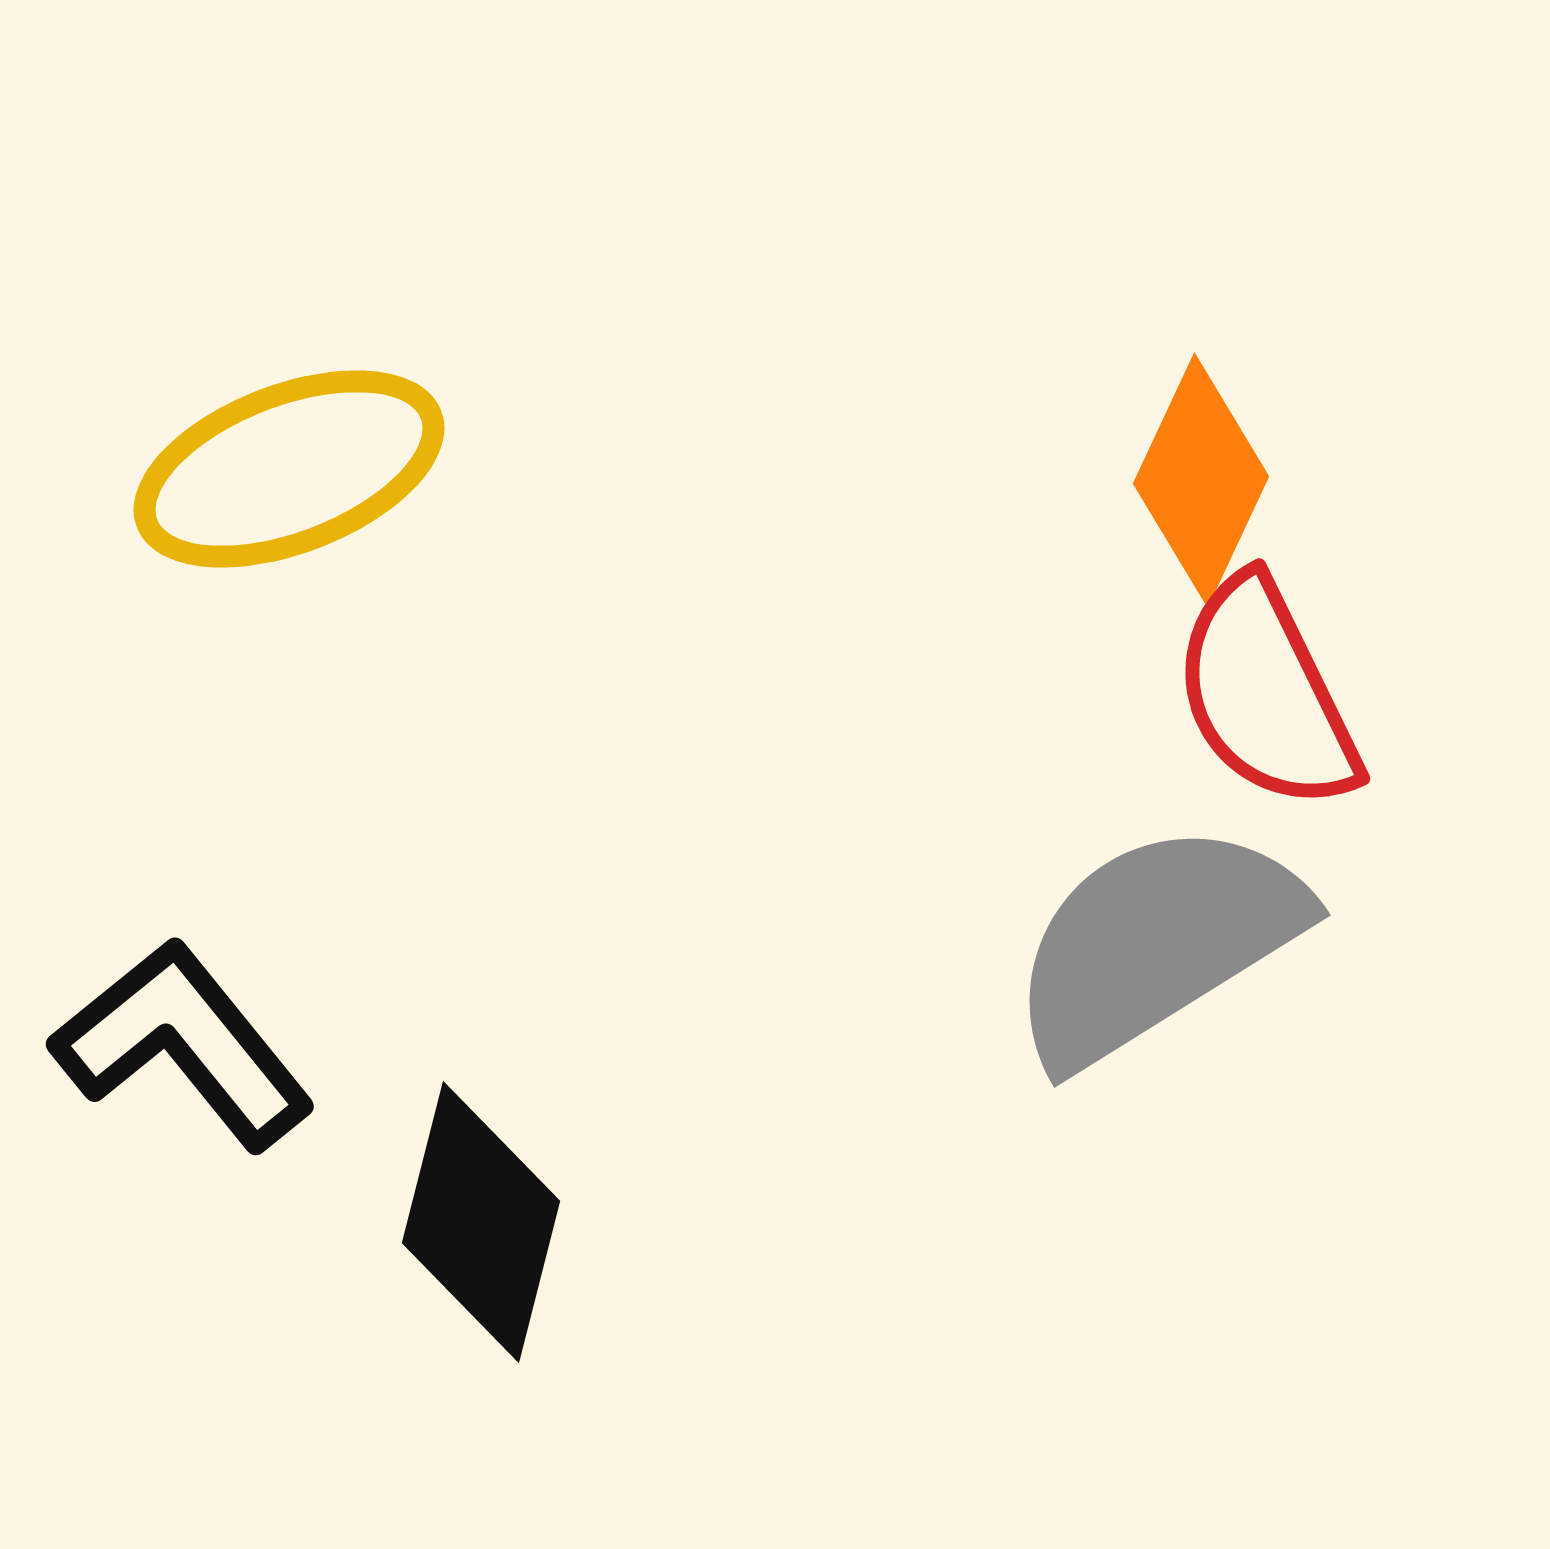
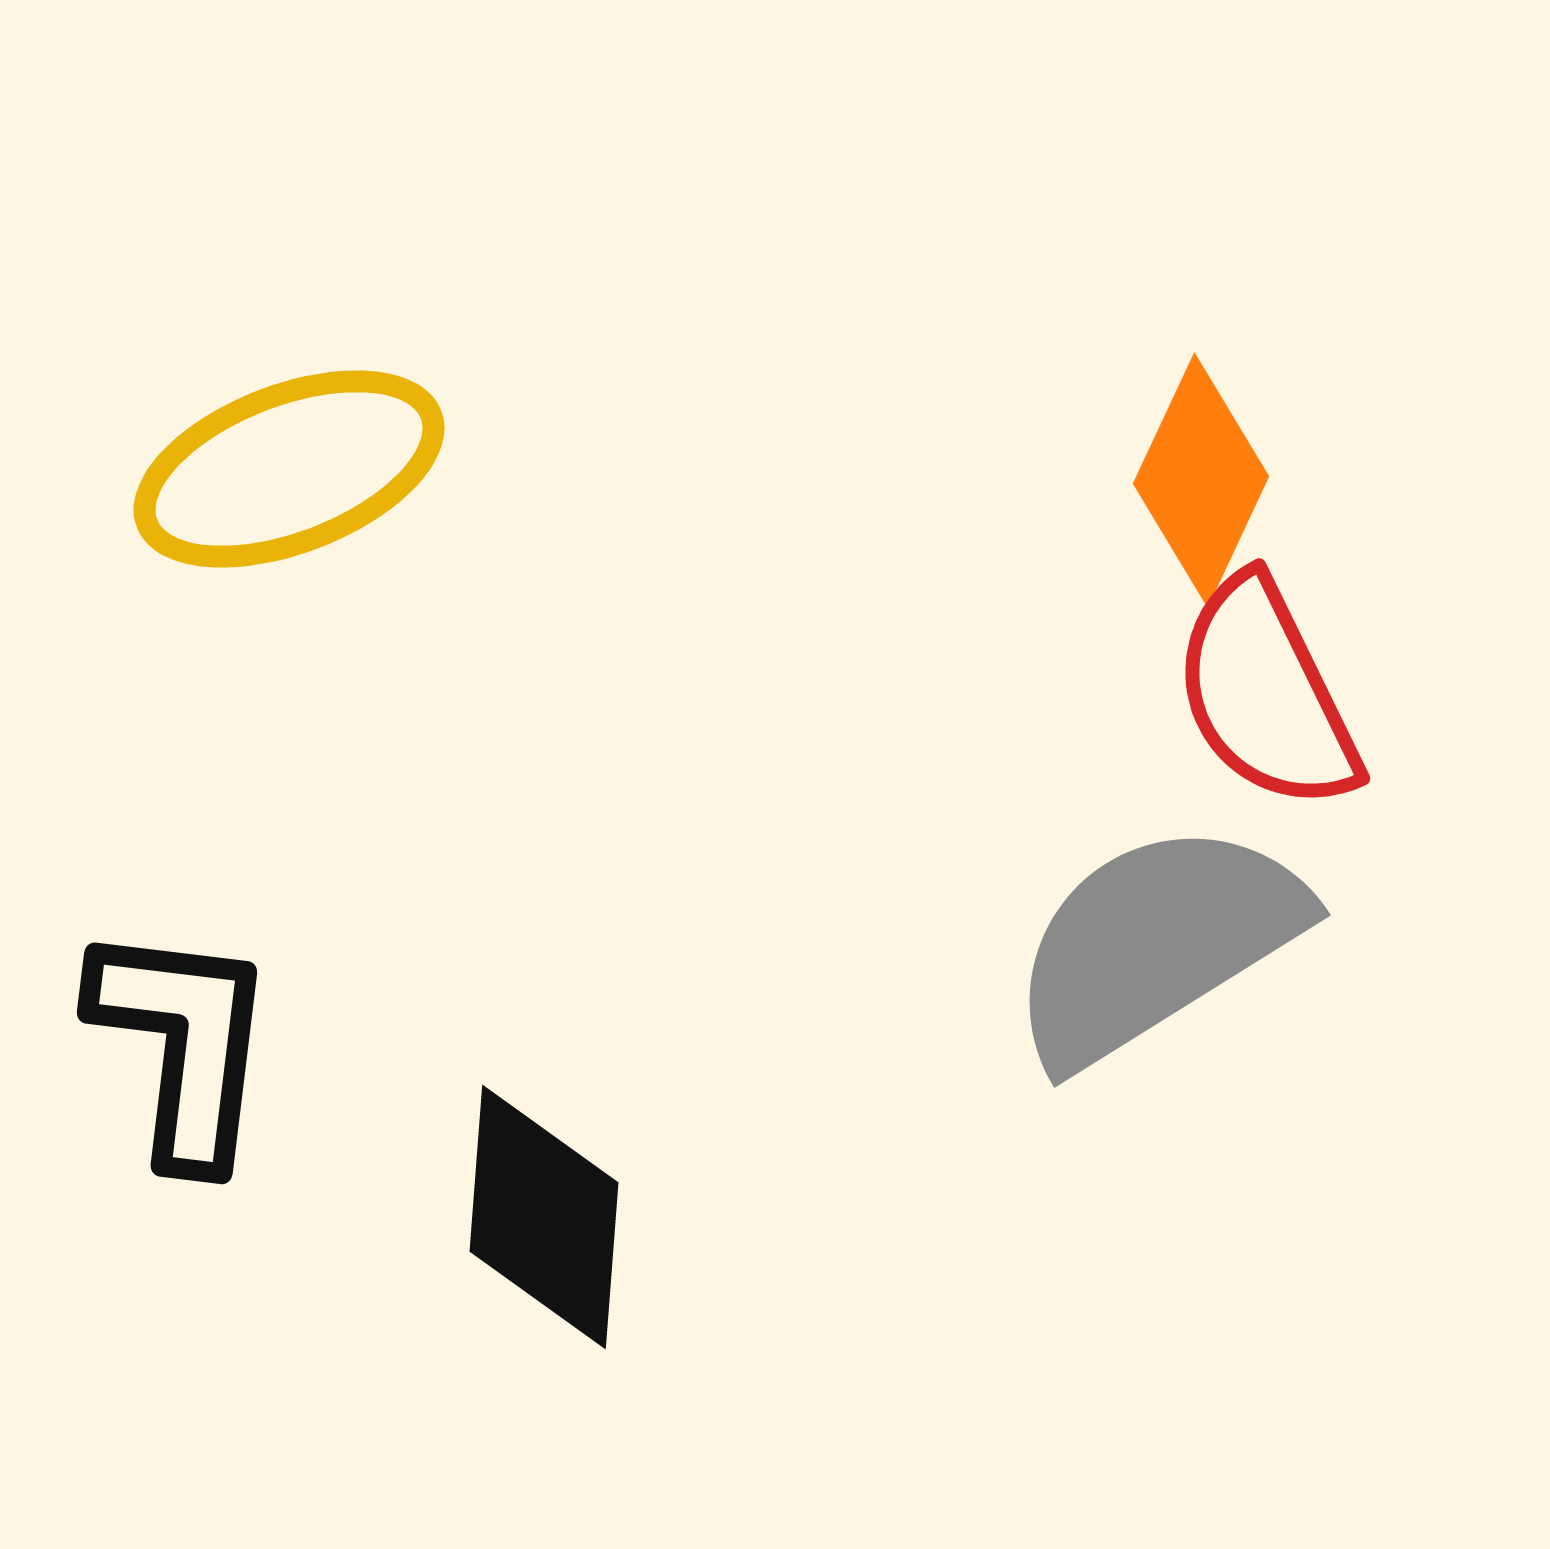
black L-shape: rotated 46 degrees clockwise
black diamond: moved 63 px right, 5 px up; rotated 10 degrees counterclockwise
